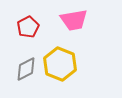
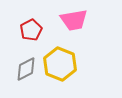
red pentagon: moved 3 px right, 3 px down
